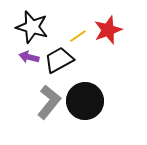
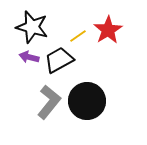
red star: rotated 12 degrees counterclockwise
black circle: moved 2 px right
